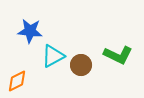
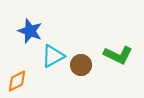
blue star: rotated 15 degrees clockwise
